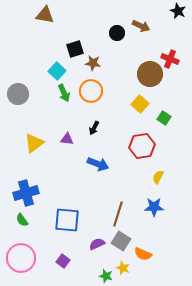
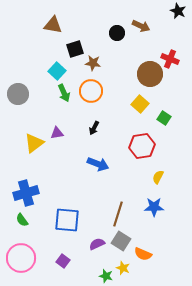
brown triangle: moved 8 px right, 10 px down
purple triangle: moved 10 px left, 6 px up; rotated 16 degrees counterclockwise
